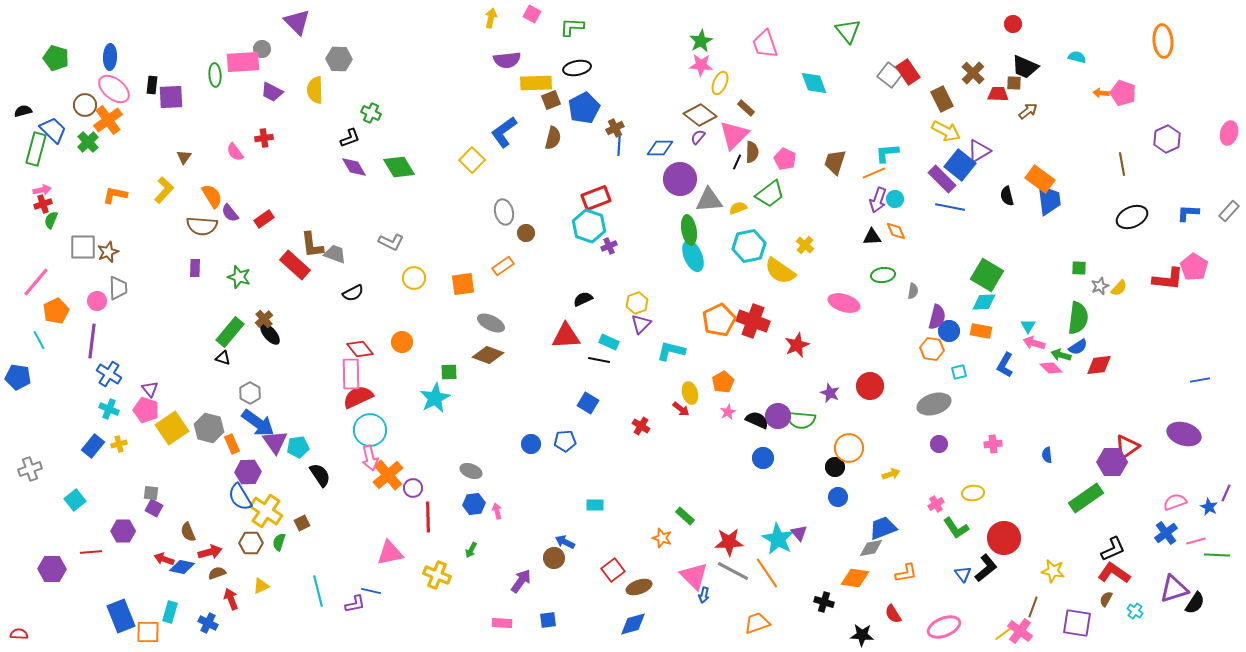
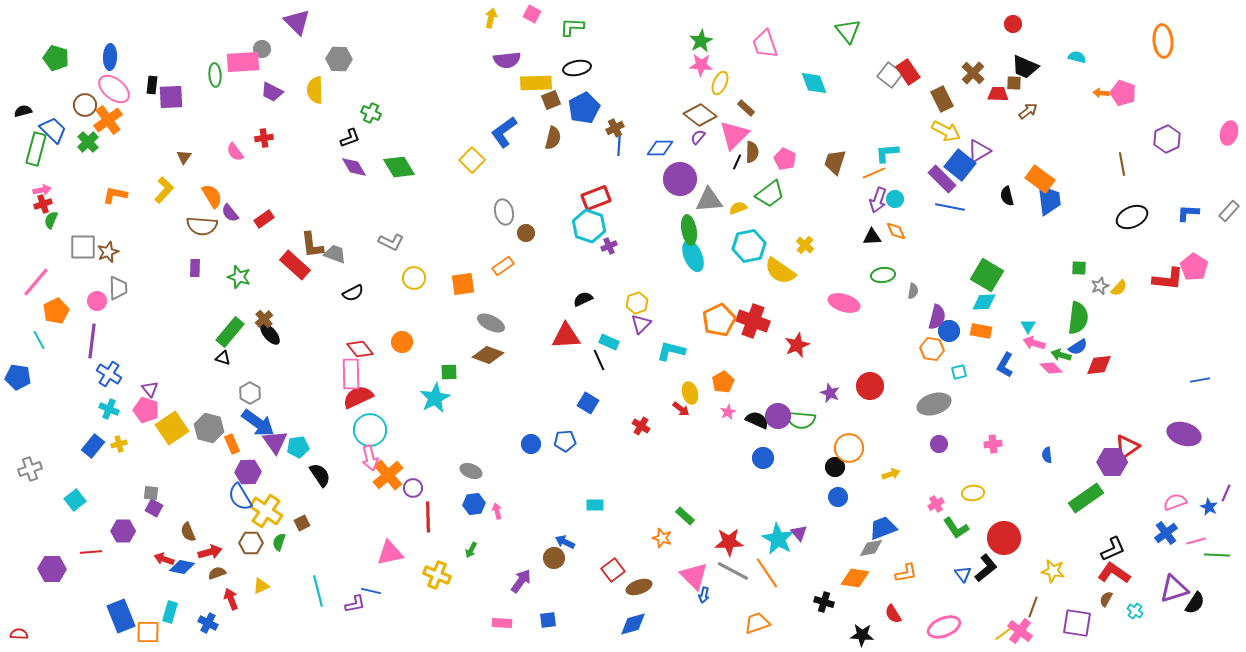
black line at (599, 360): rotated 55 degrees clockwise
